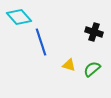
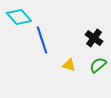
black cross: moved 6 px down; rotated 18 degrees clockwise
blue line: moved 1 px right, 2 px up
green semicircle: moved 6 px right, 4 px up
